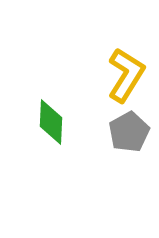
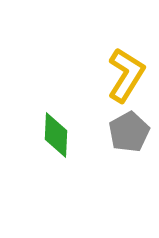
green diamond: moved 5 px right, 13 px down
